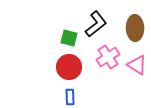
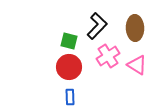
black L-shape: moved 1 px right, 2 px down; rotated 8 degrees counterclockwise
green square: moved 3 px down
pink cross: moved 1 px up
